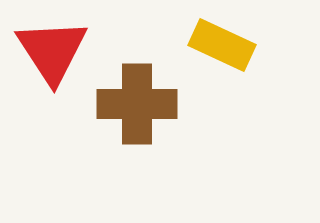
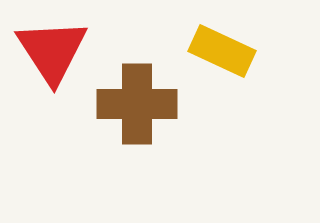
yellow rectangle: moved 6 px down
